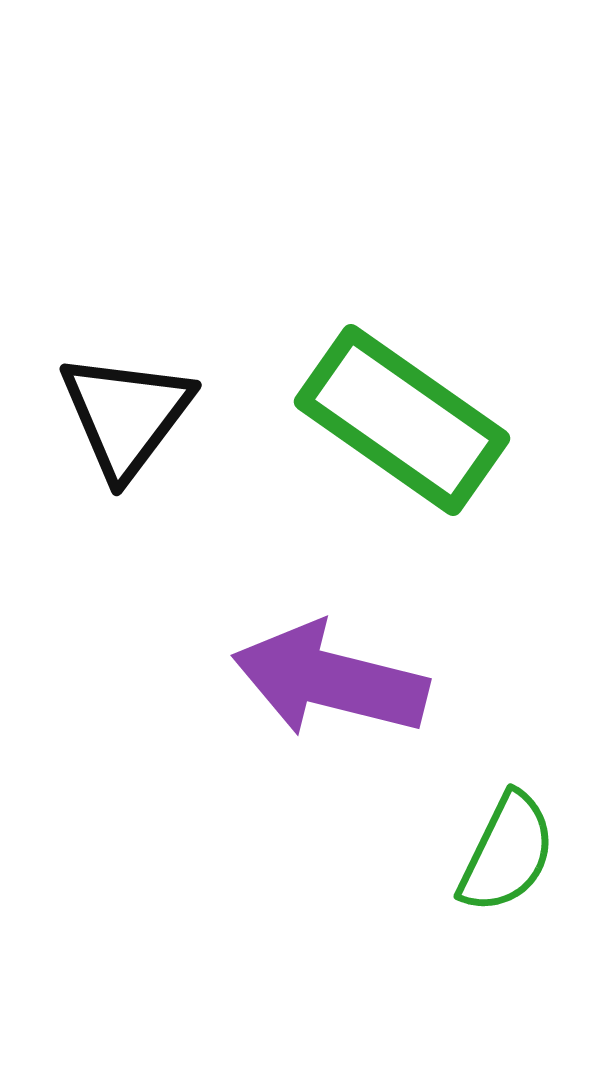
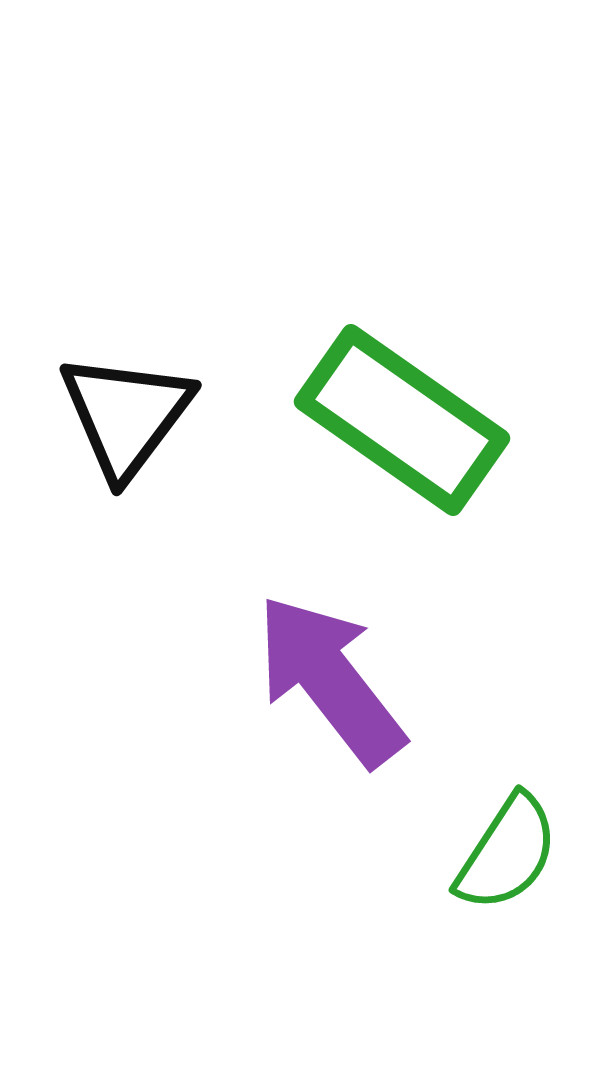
purple arrow: rotated 38 degrees clockwise
green semicircle: rotated 7 degrees clockwise
